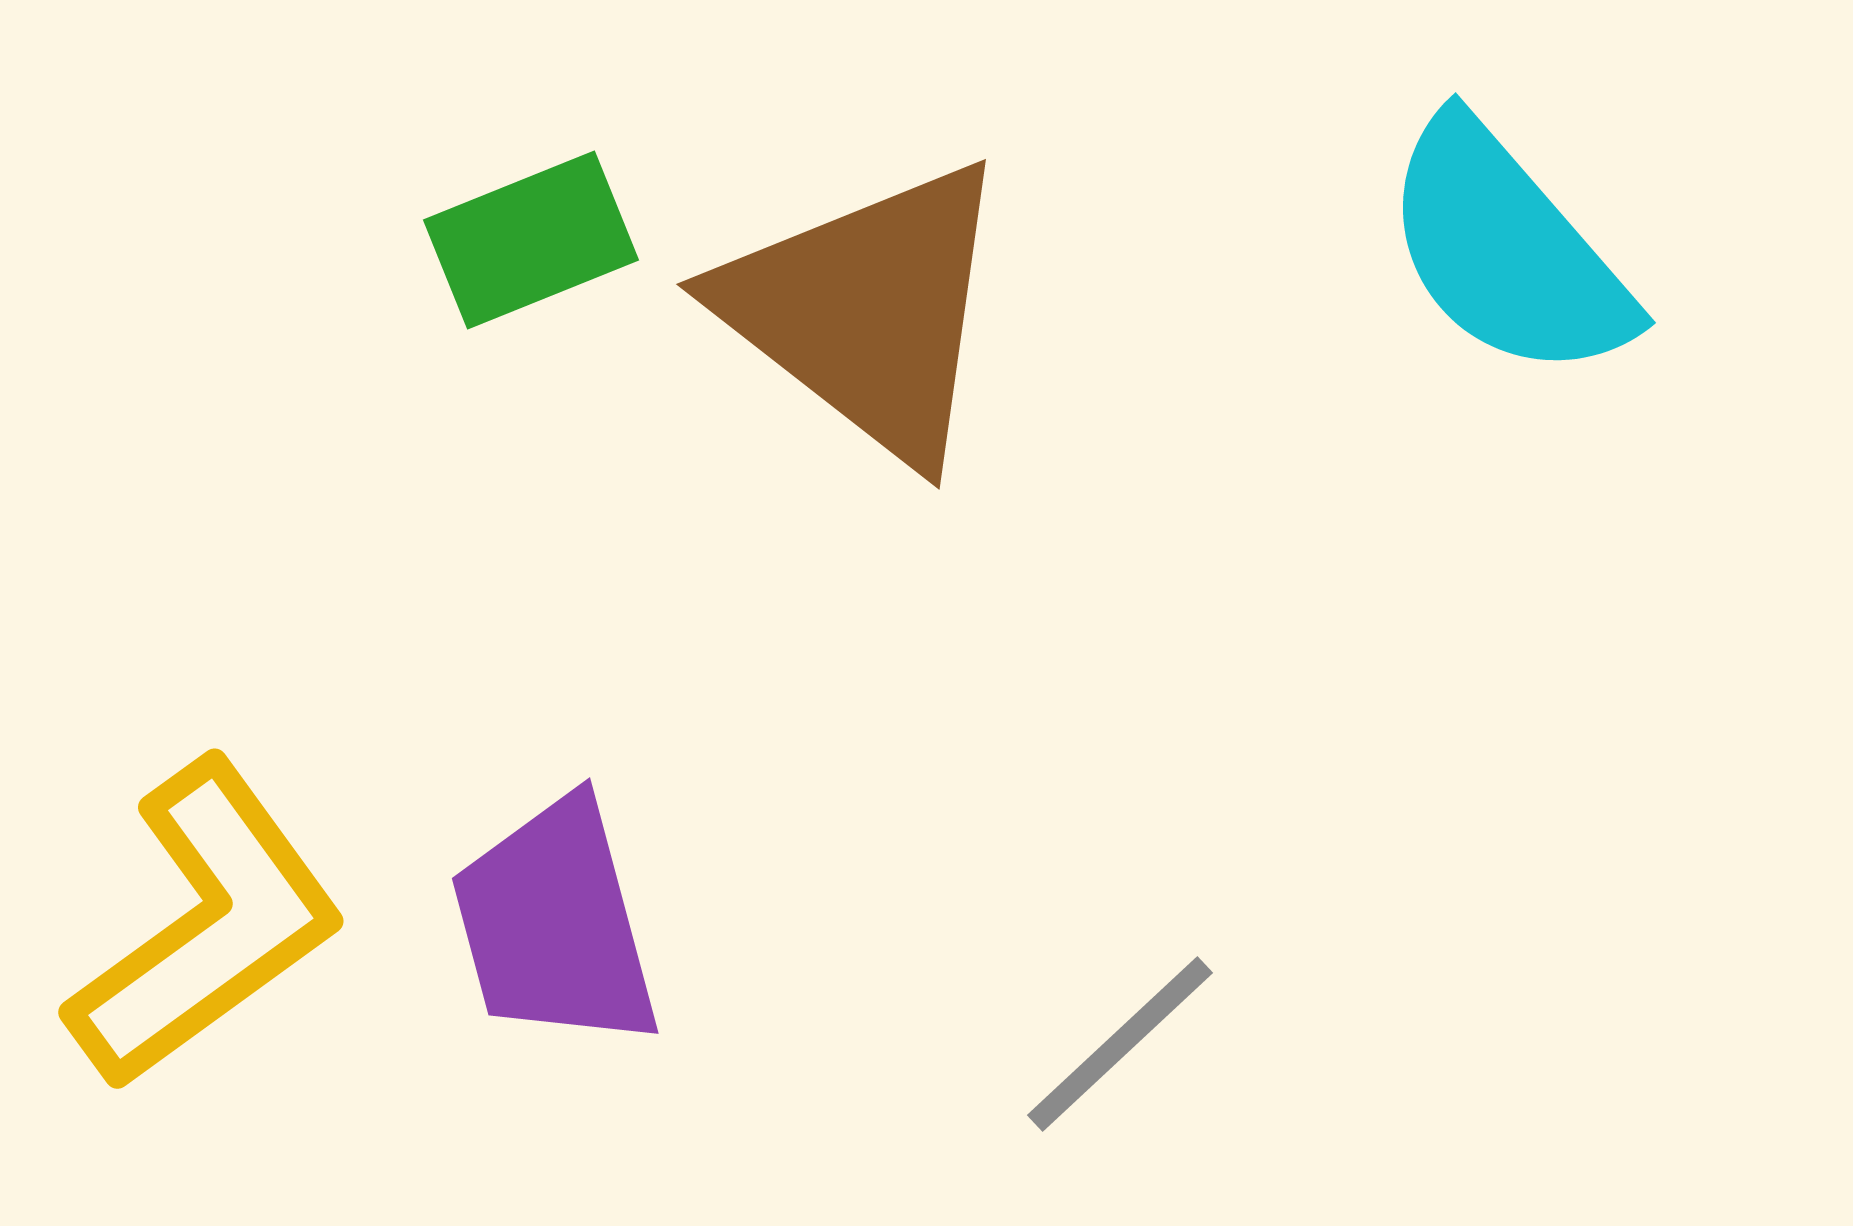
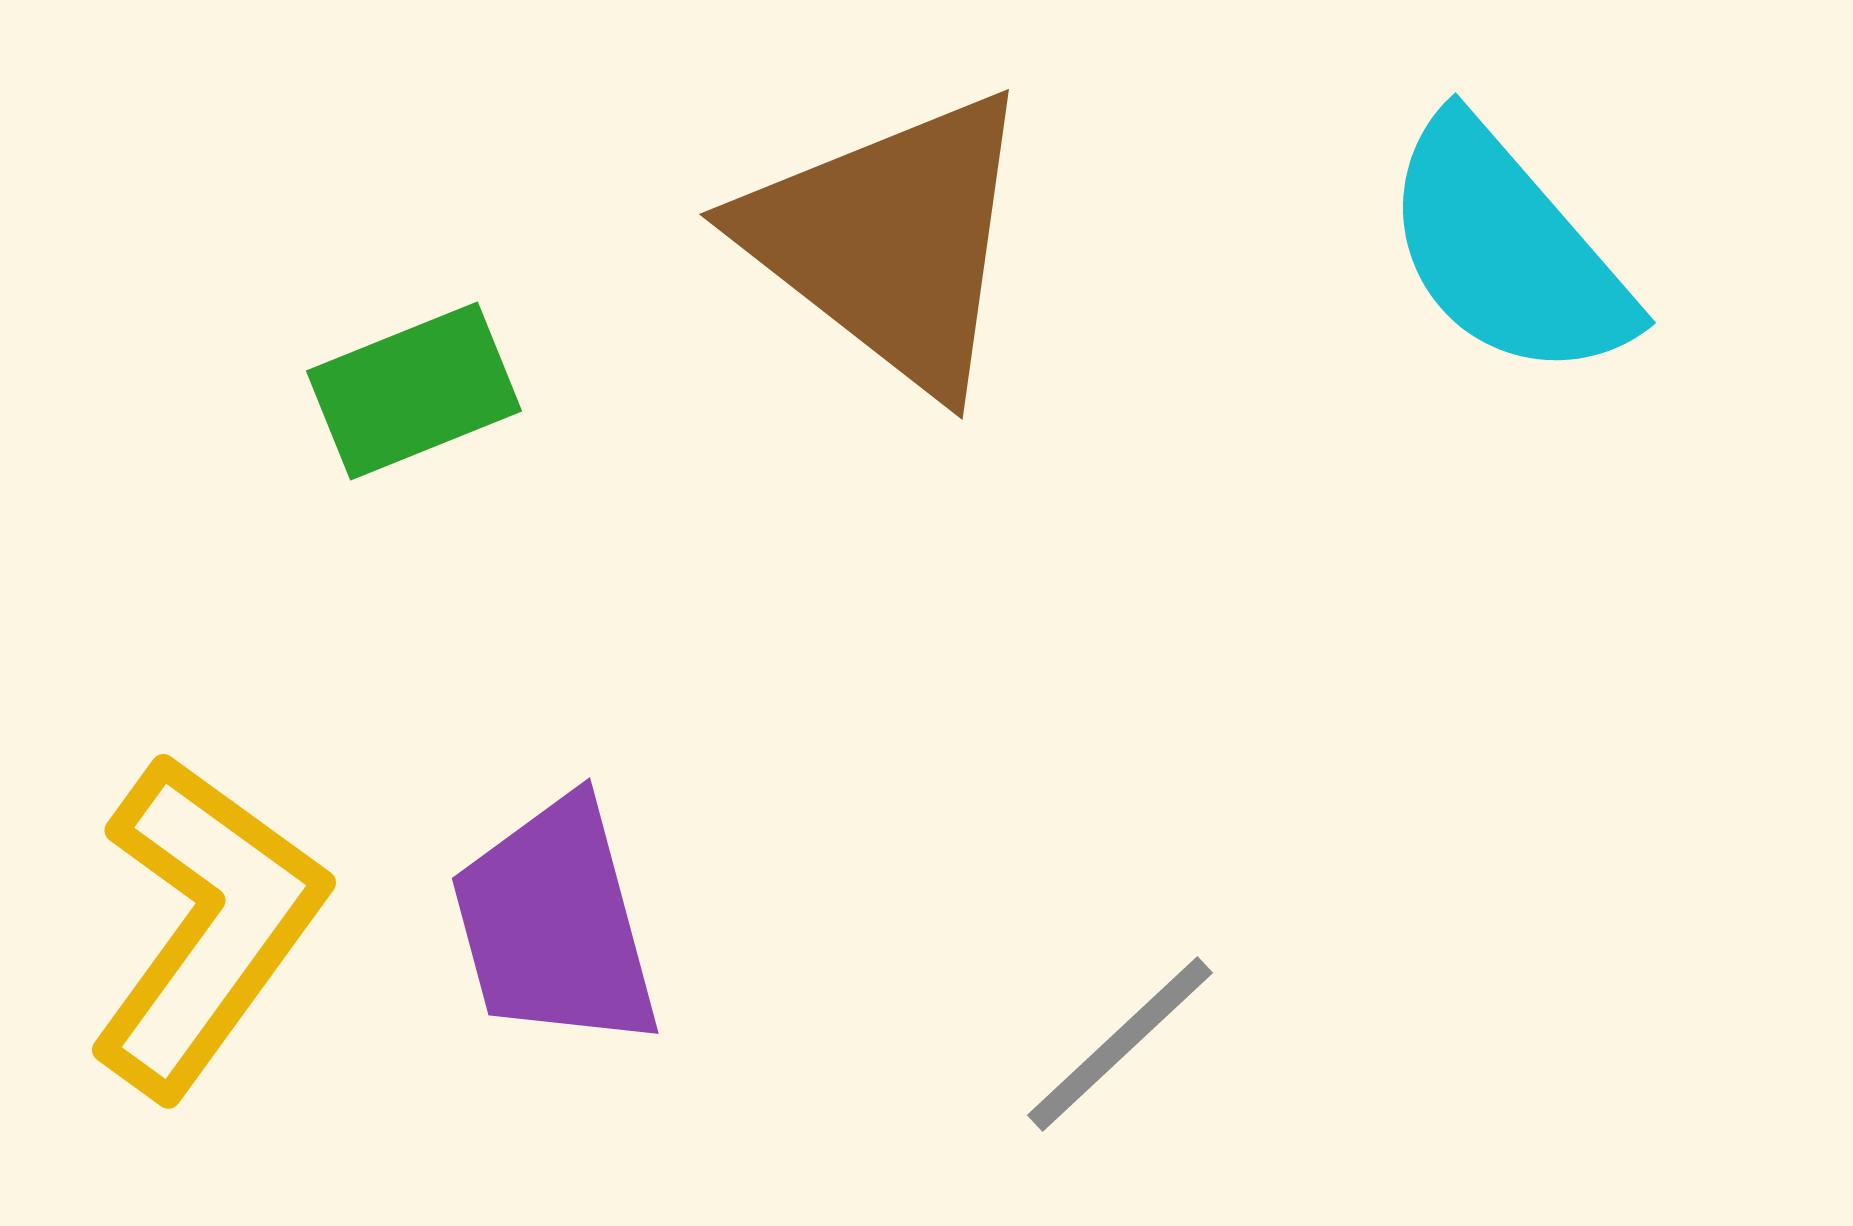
green rectangle: moved 117 px left, 151 px down
brown triangle: moved 23 px right, 70 px up
yellow L-shape: rotated 18 degrees counterclockwise
